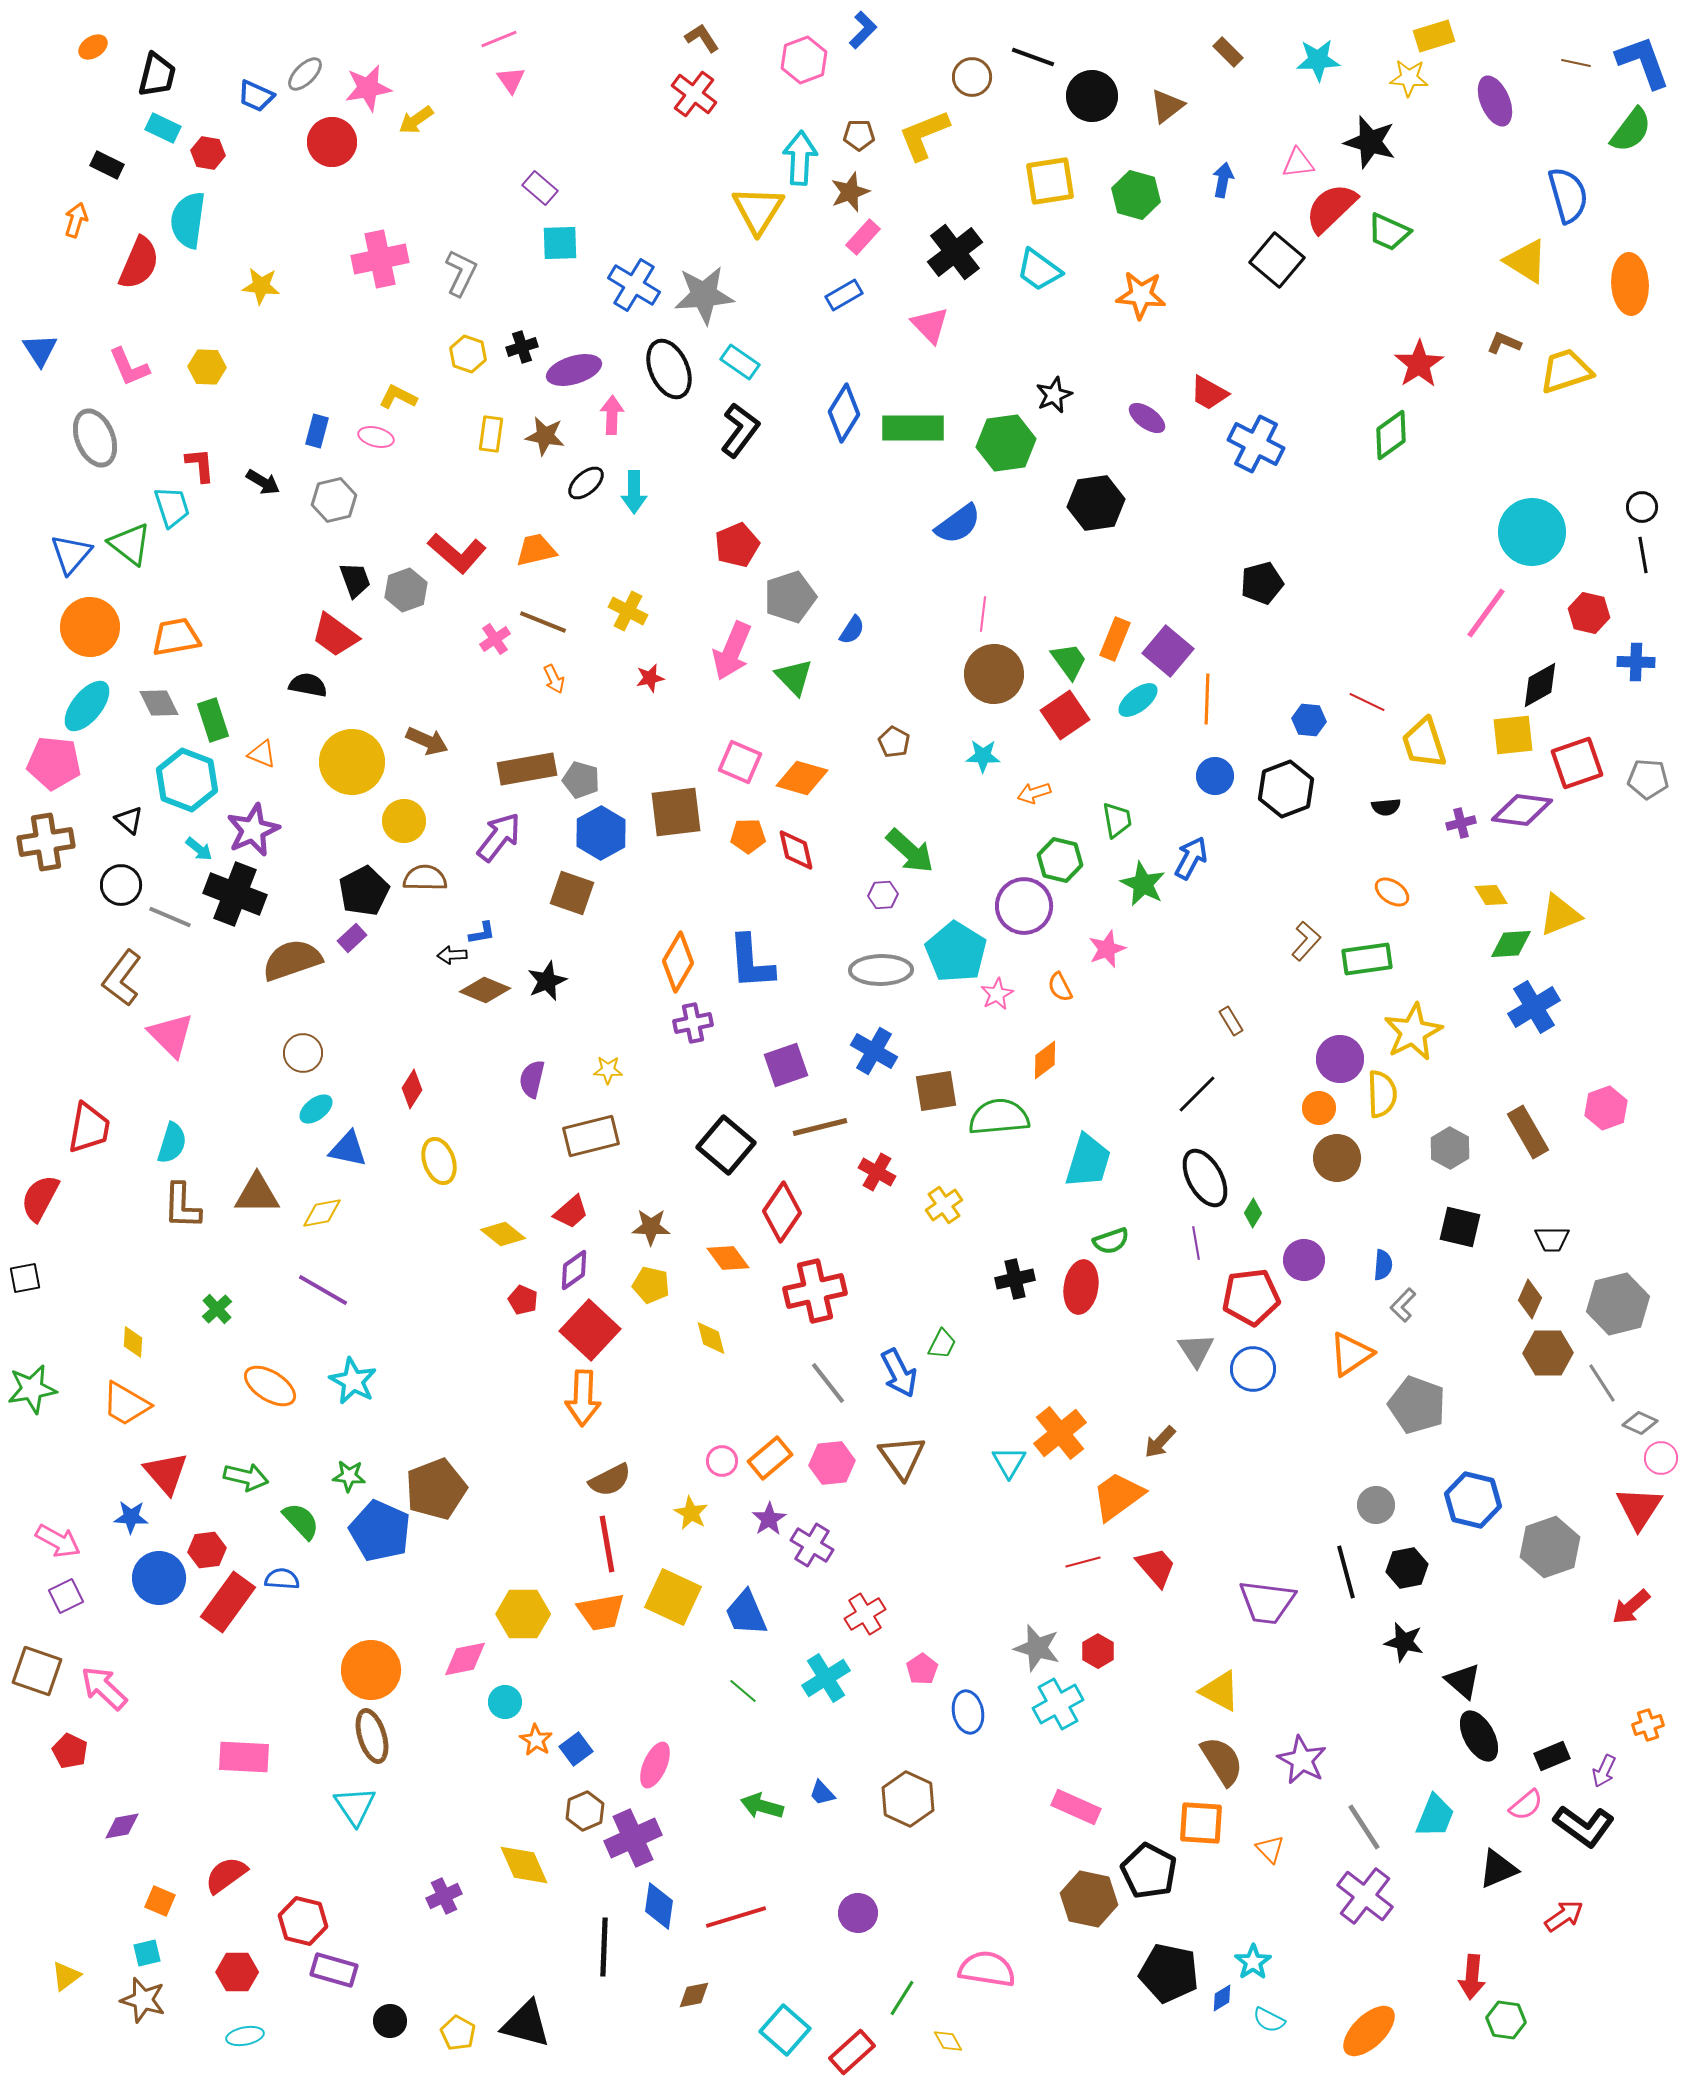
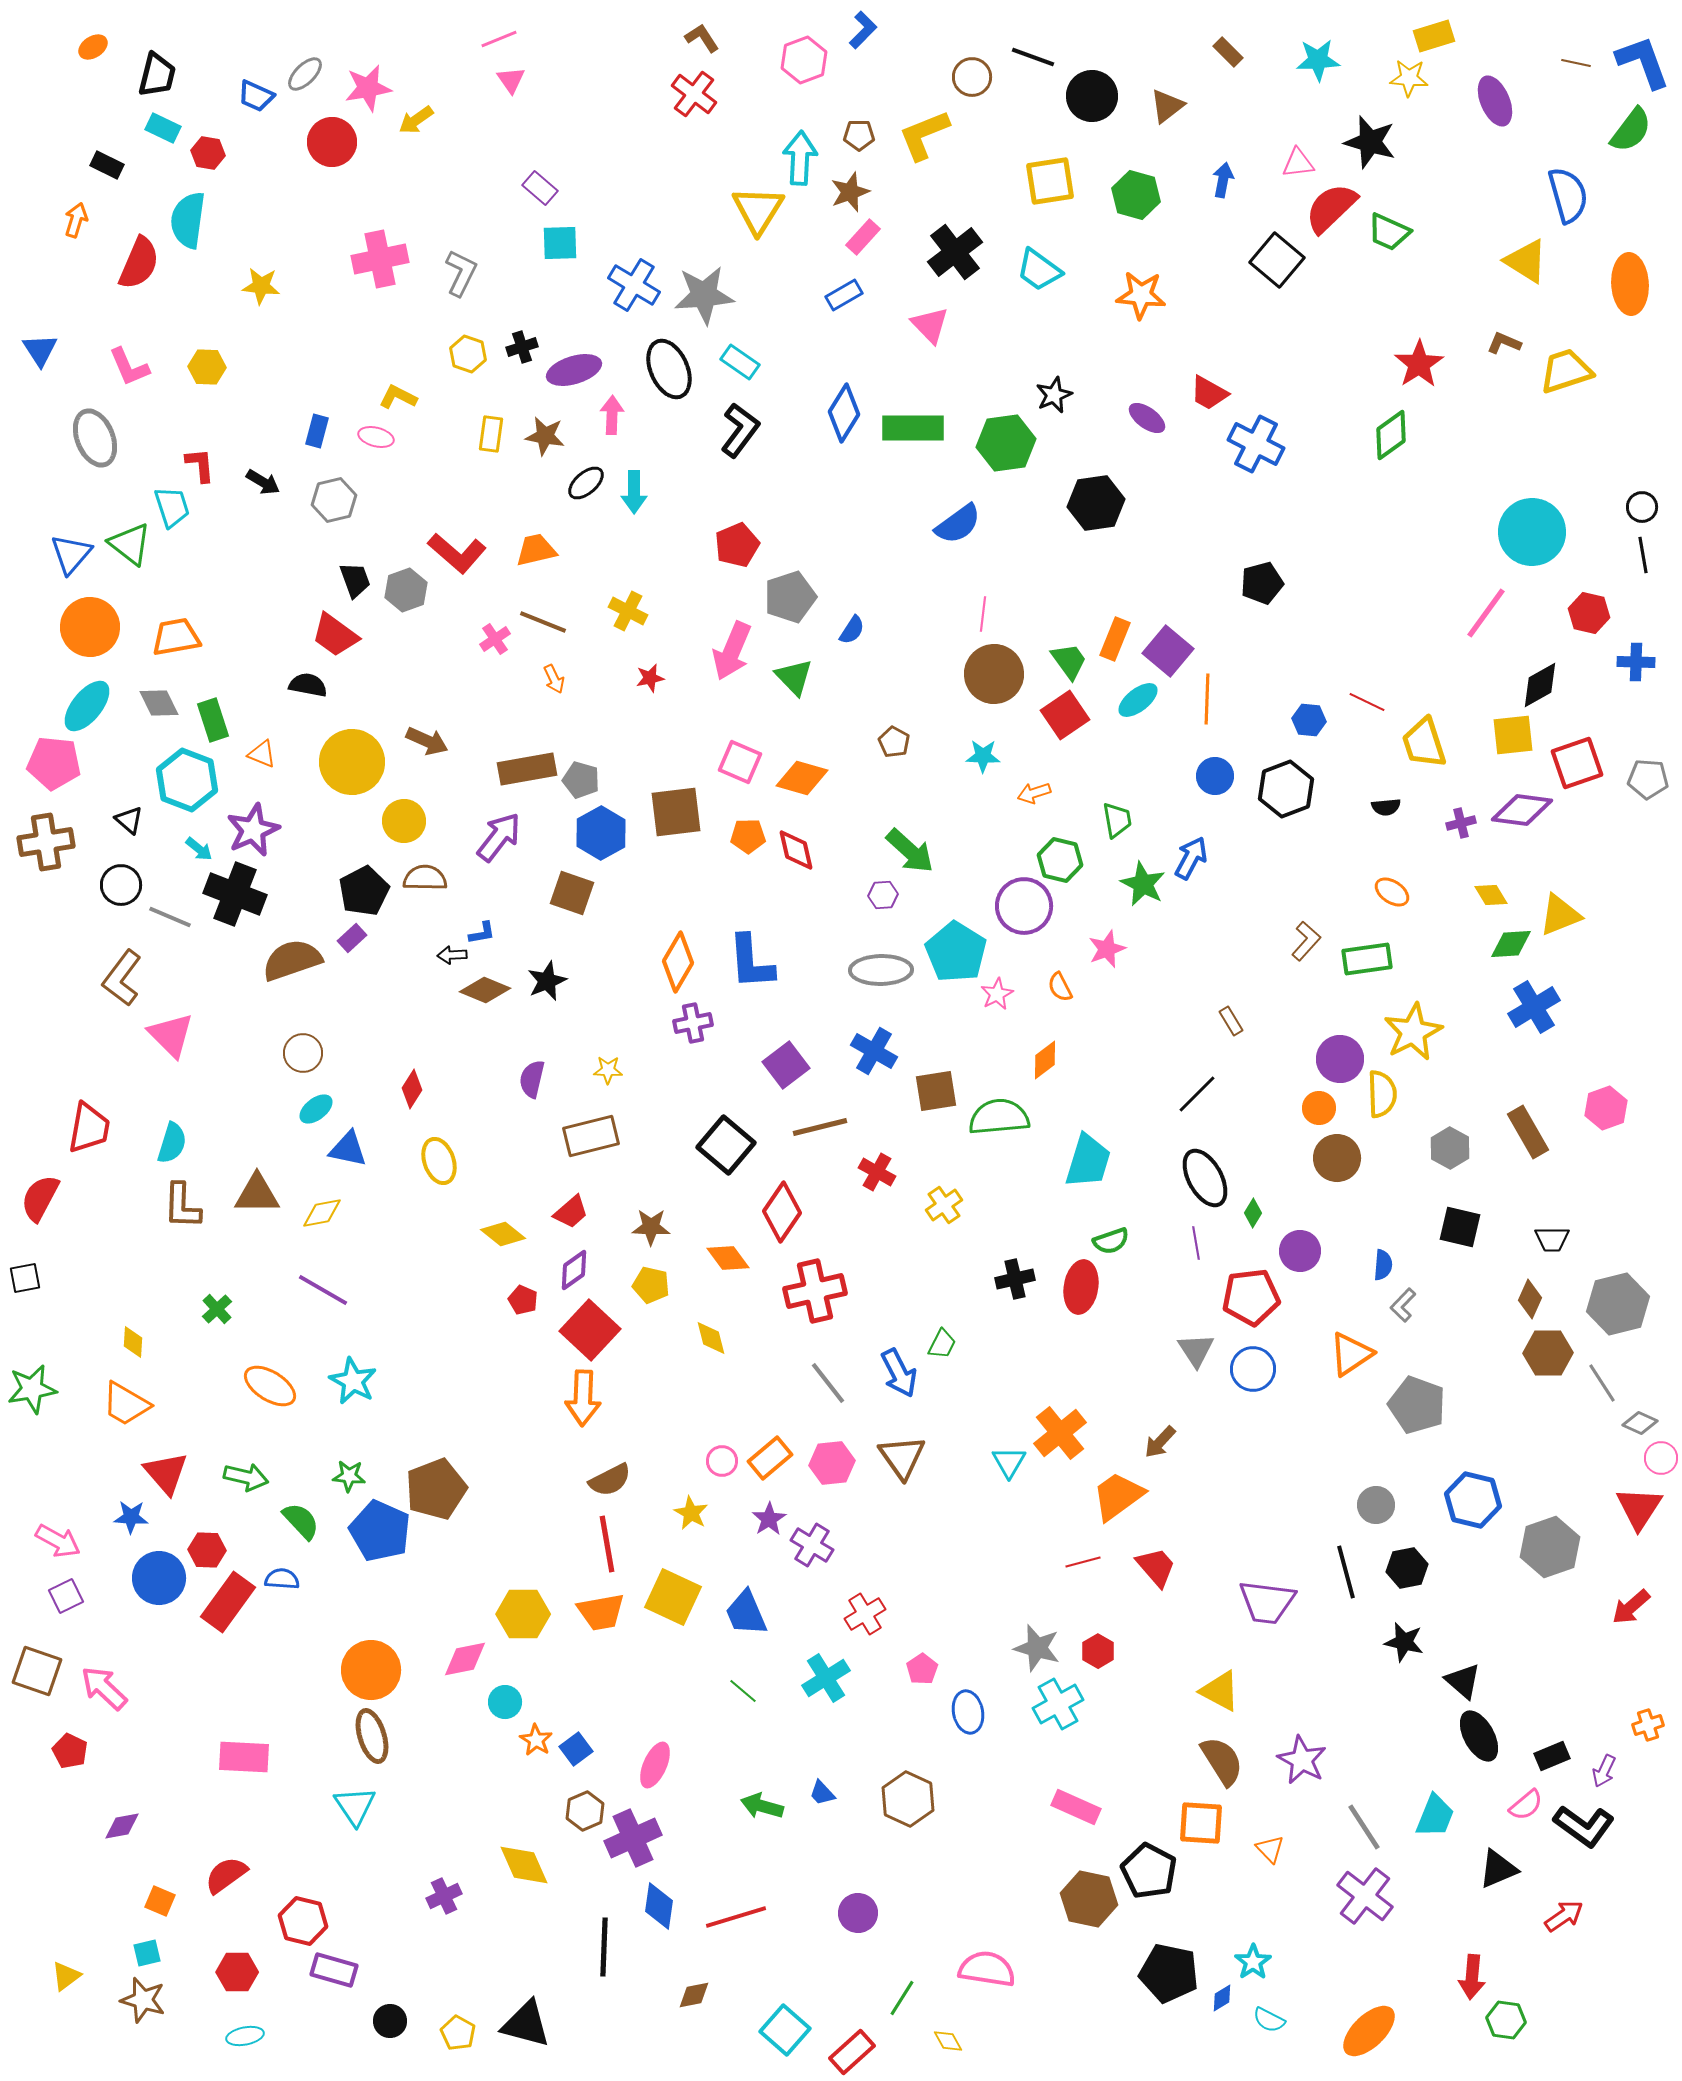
purple square at (786, 1065): rotated 18 degrees counterclockwise
purple circle at (1304, 1260): moved 4 px left, 9 px up
red hexagon at (207, 1550): rotated 9 degrees clockwise
